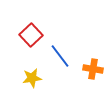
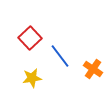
red square: moved 1 px left, 3 px down
orange cross: rotated 24 degrees clockwise
